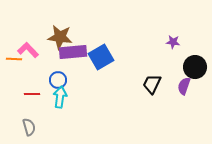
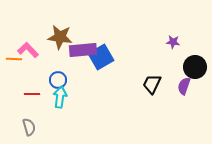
purple rectangle: moved 10 px right, 2 px up
